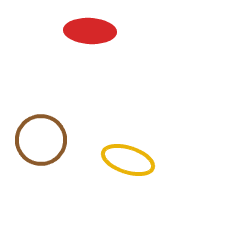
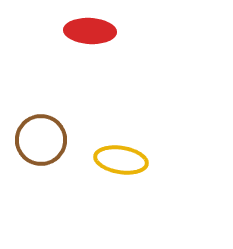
yellow ellipse: moved 7 px left; rotated 9 degrees counterclockwise
